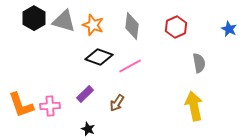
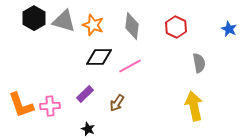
red hexagon: rotated 10 degrees counterclockwise
black diamond: rotated 20 degrees counterclockwise
